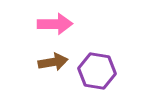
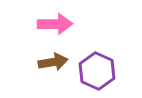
purple hexagon: rotated 15 degrees clockwise
